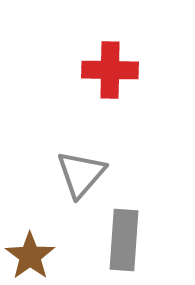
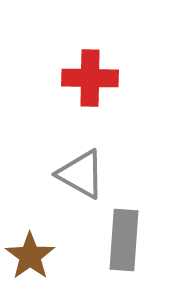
red cross: moved 20 px left, 8 px down
gray triangle: rotated 42 degrees counterclockwise
